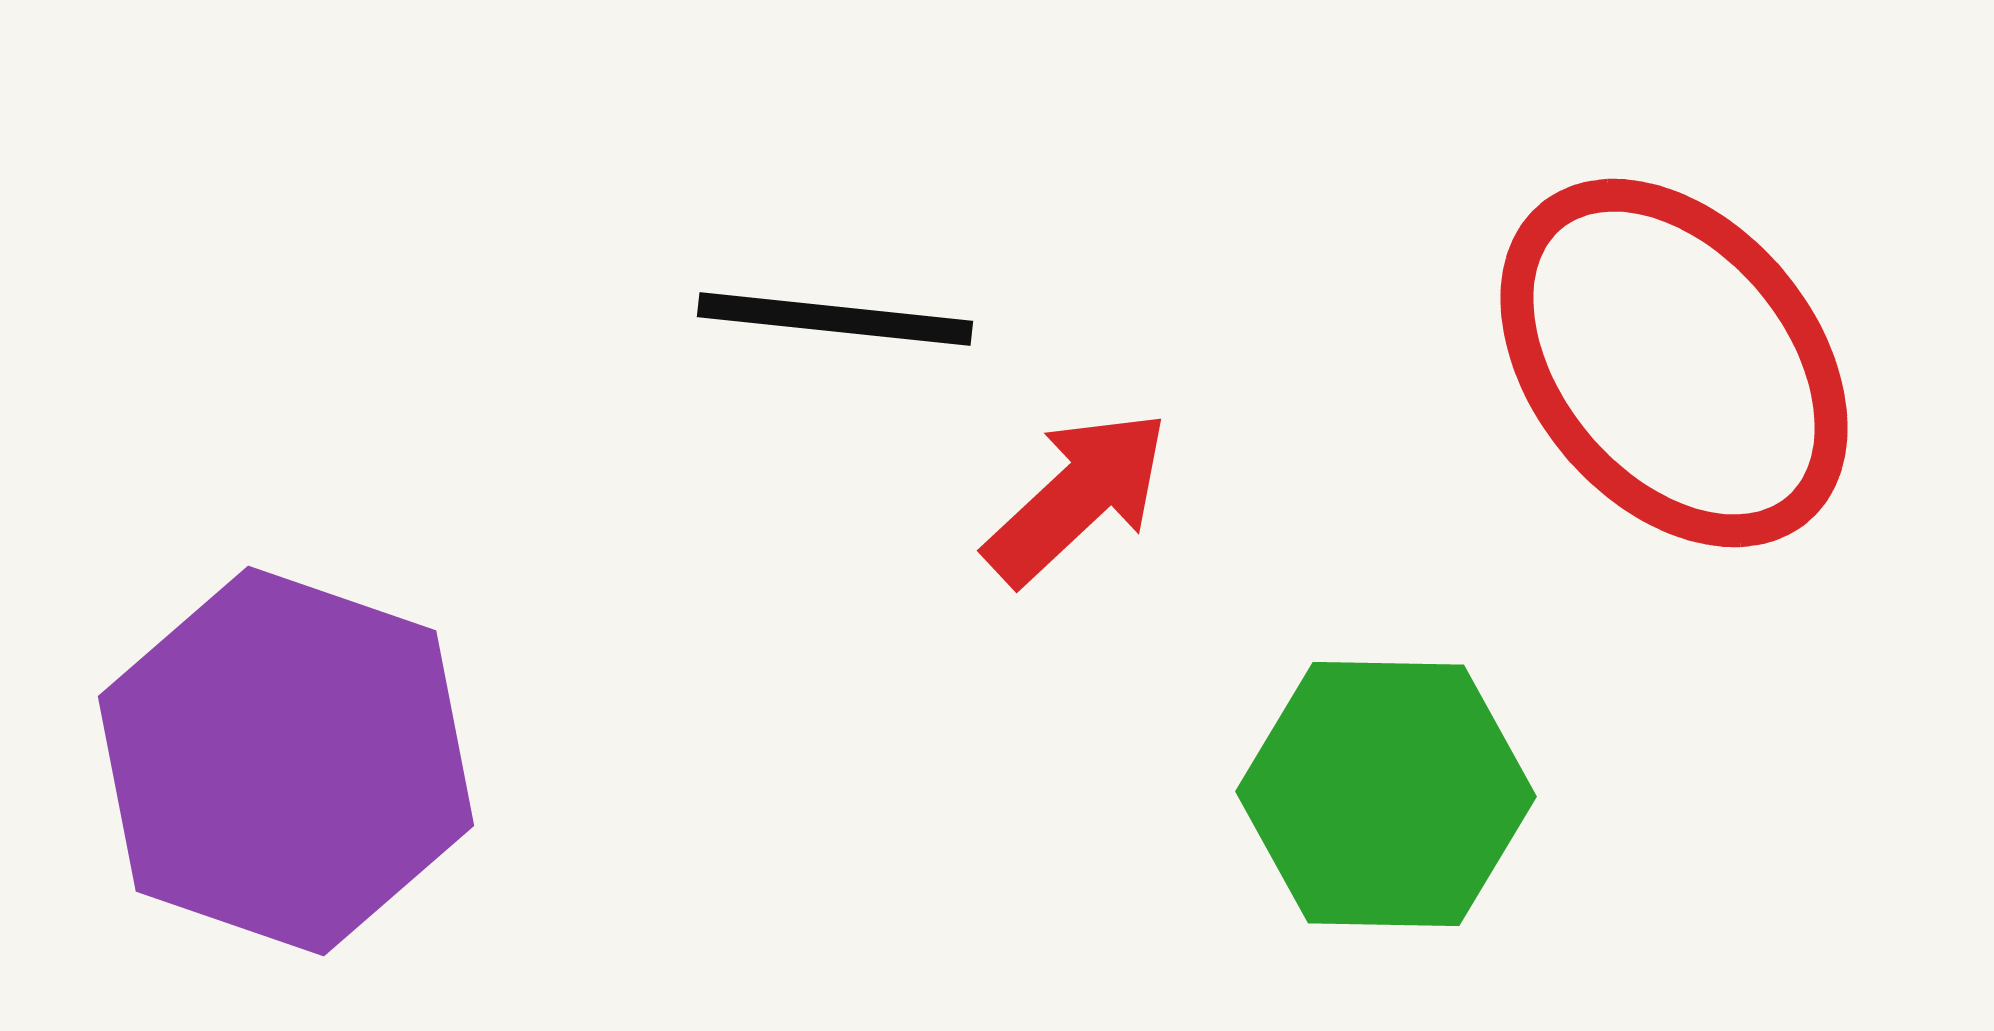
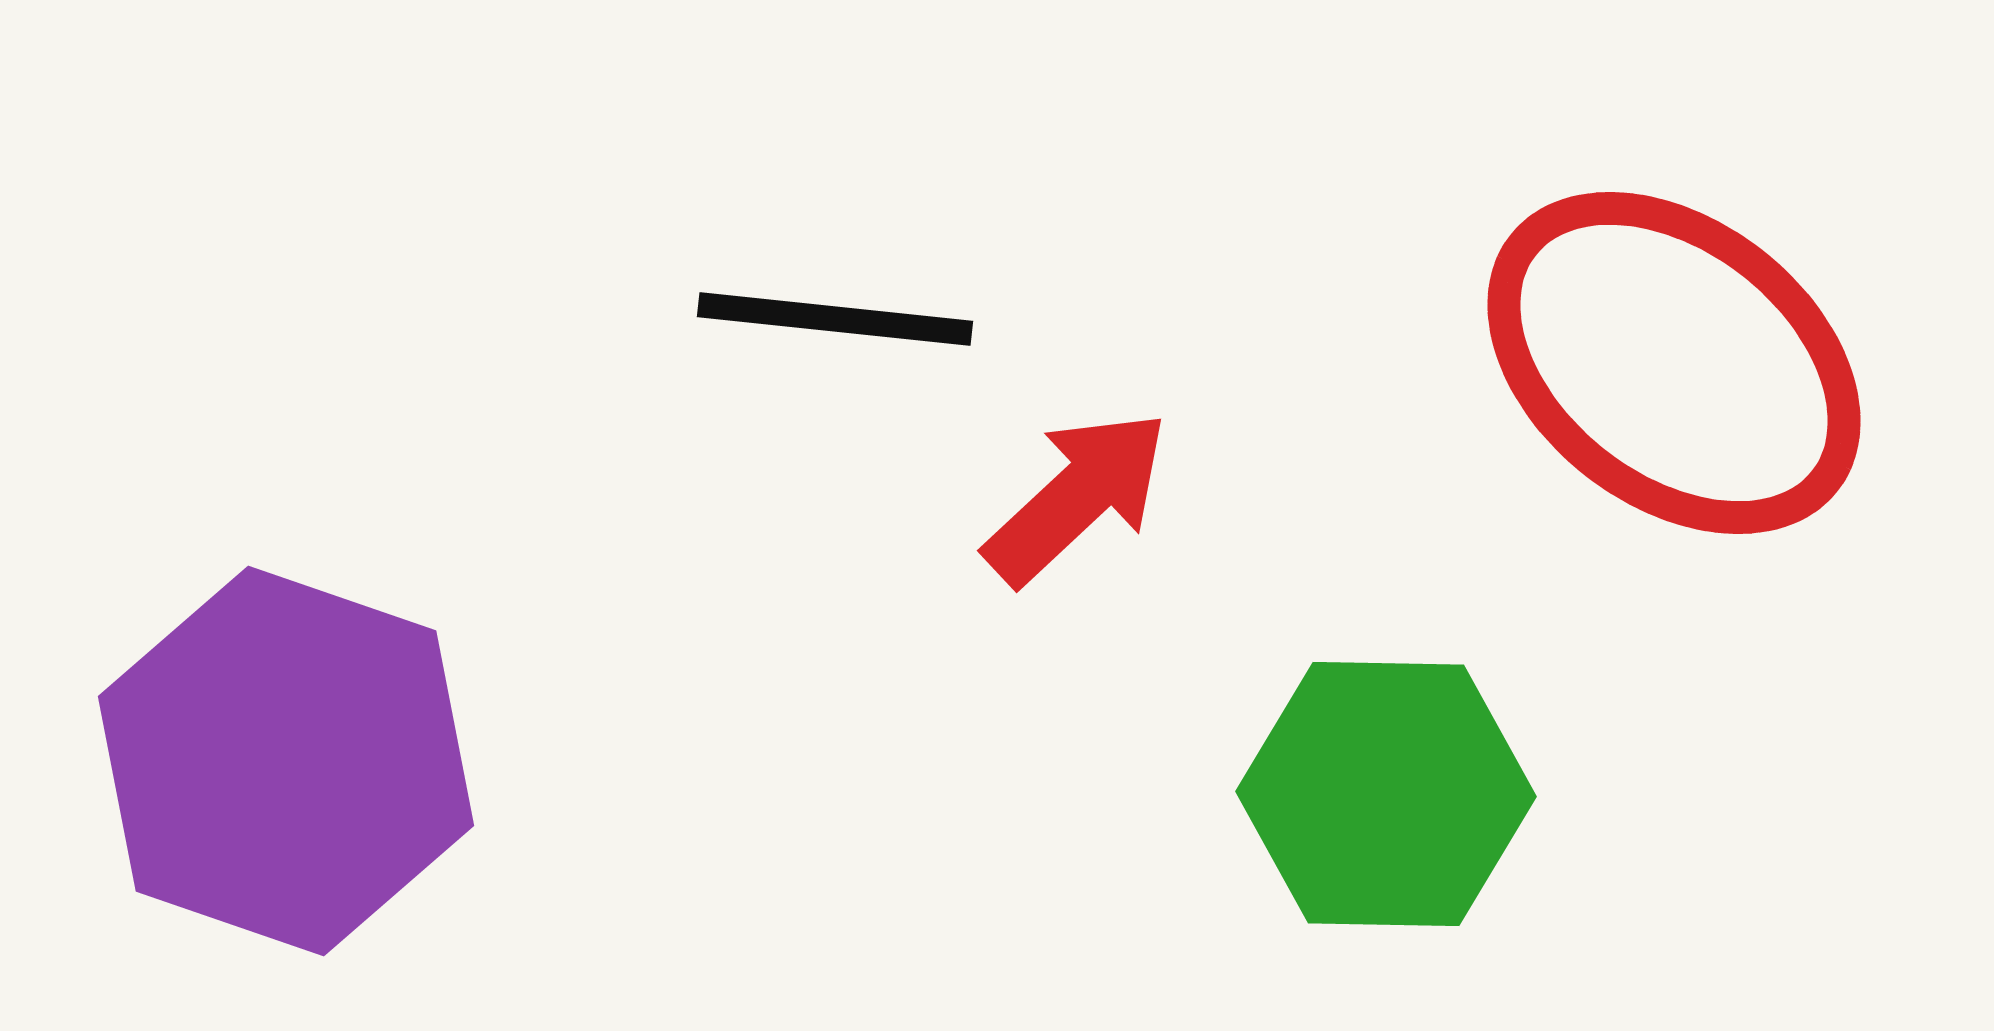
red ellipse: rotated 12 degrees counterclockwise
